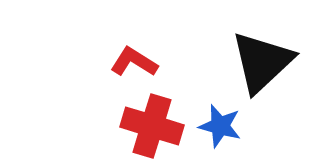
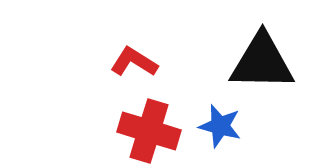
black triangle: rotated 44 degrees clockwise
red cross: moved 3 px left, 5 px down
